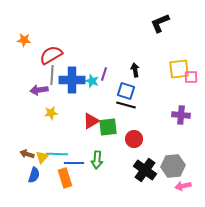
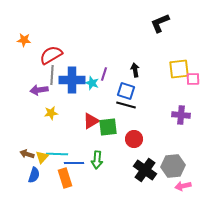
pink square: moved 2 px right, 2 px down
cyan star: moved 2 px down
